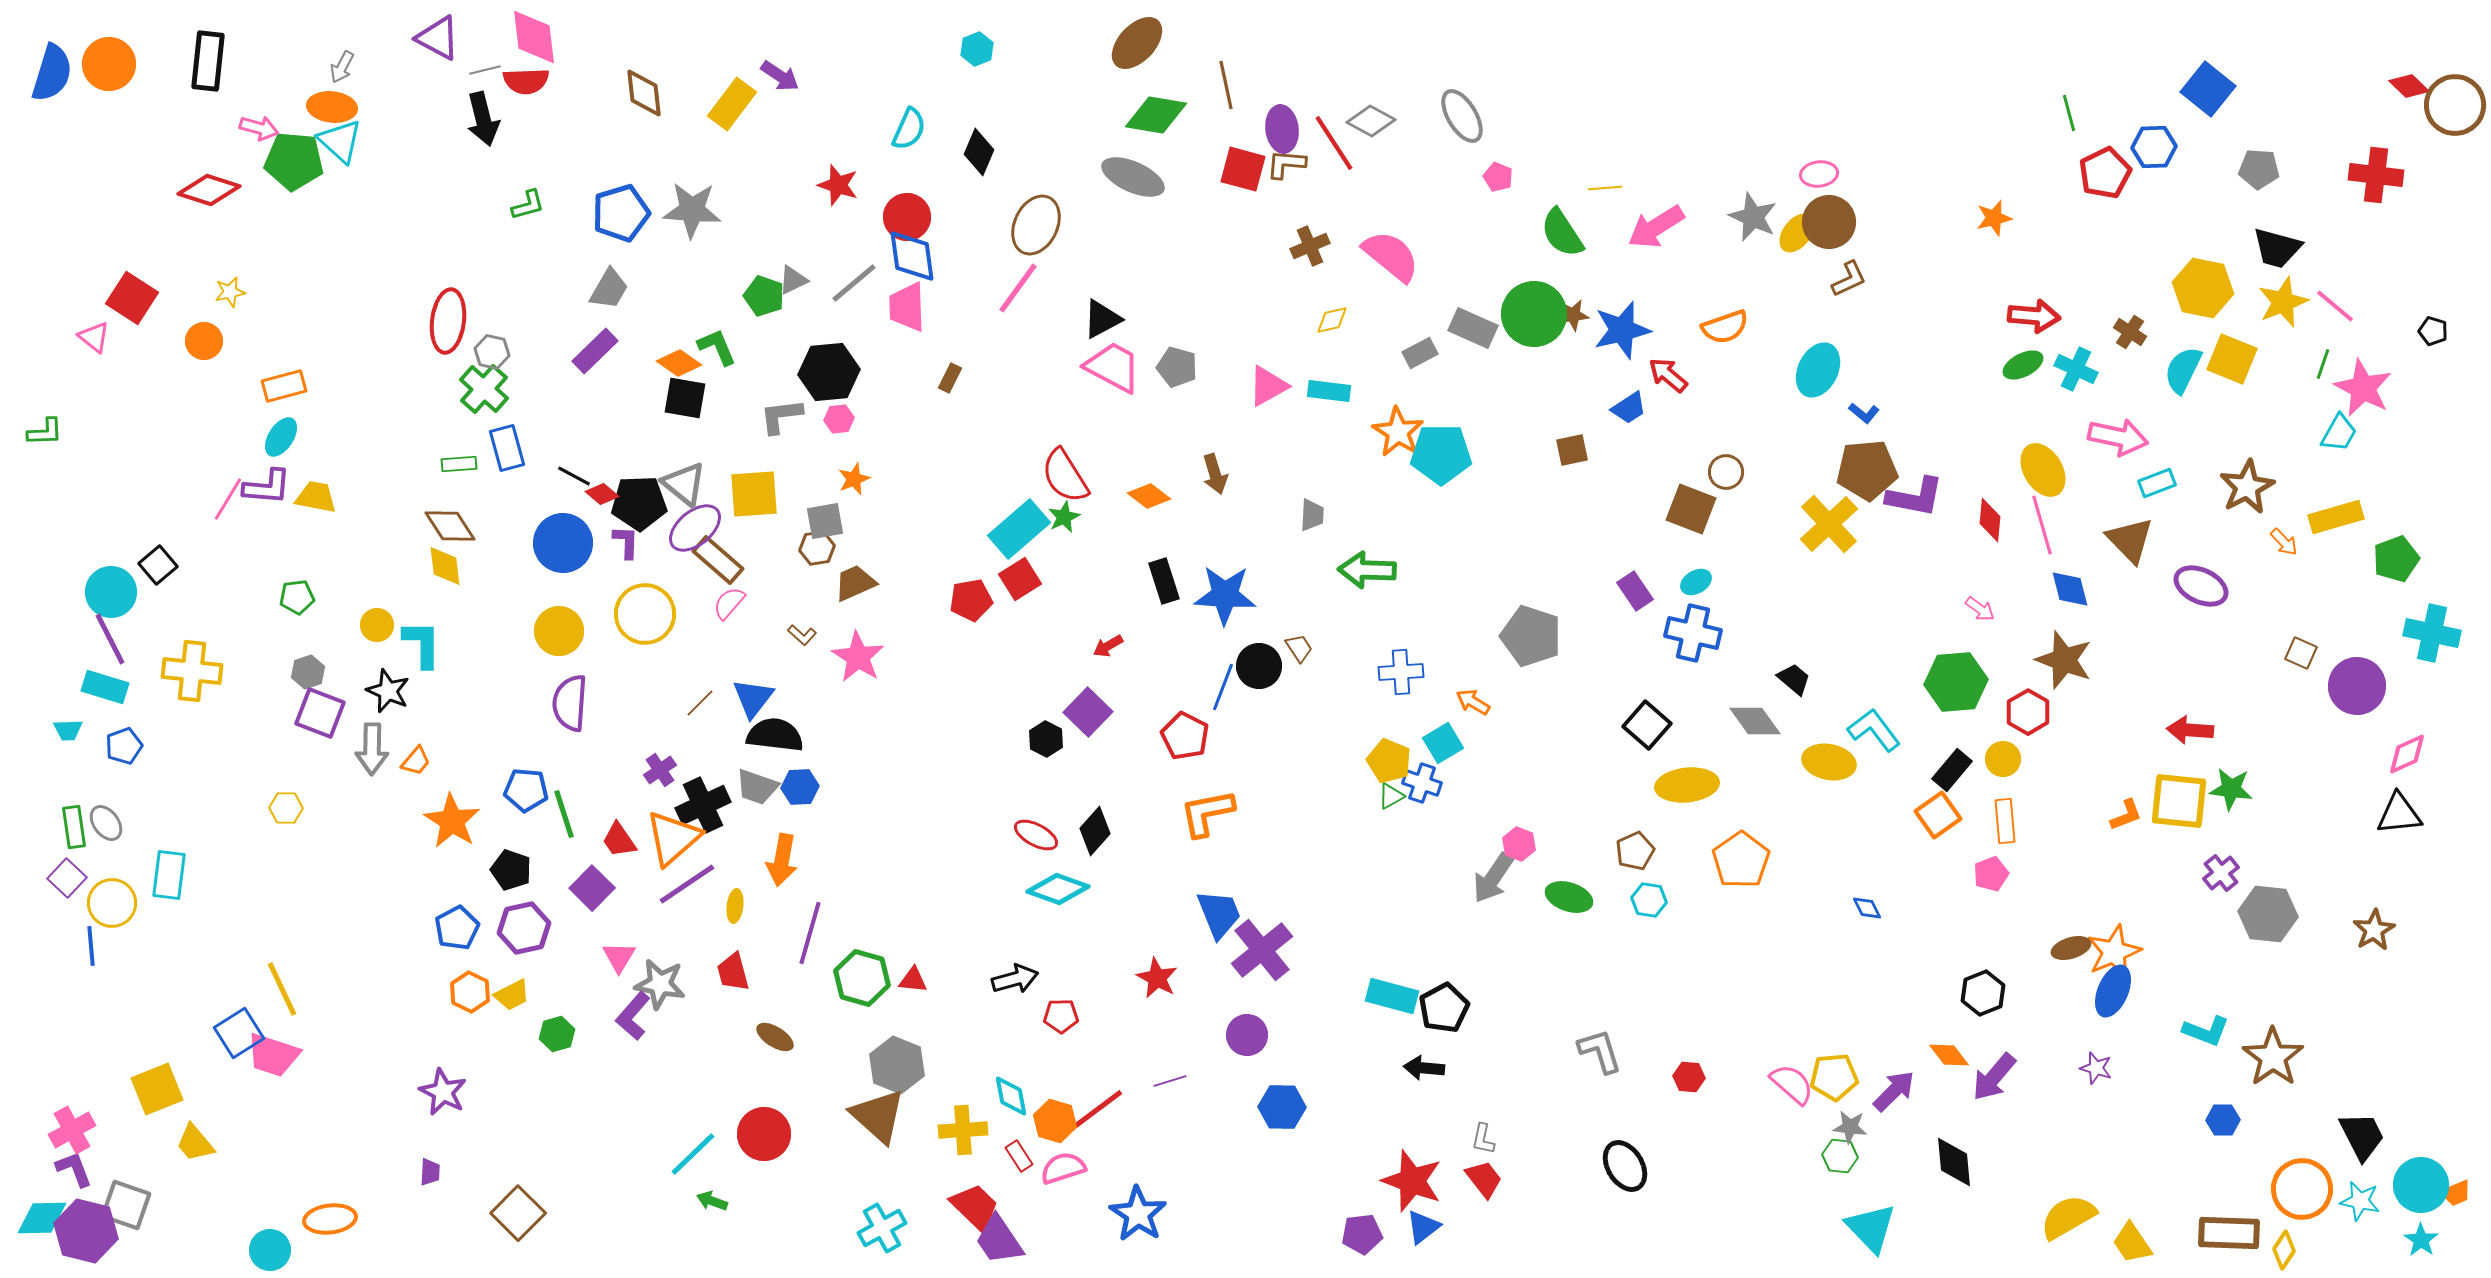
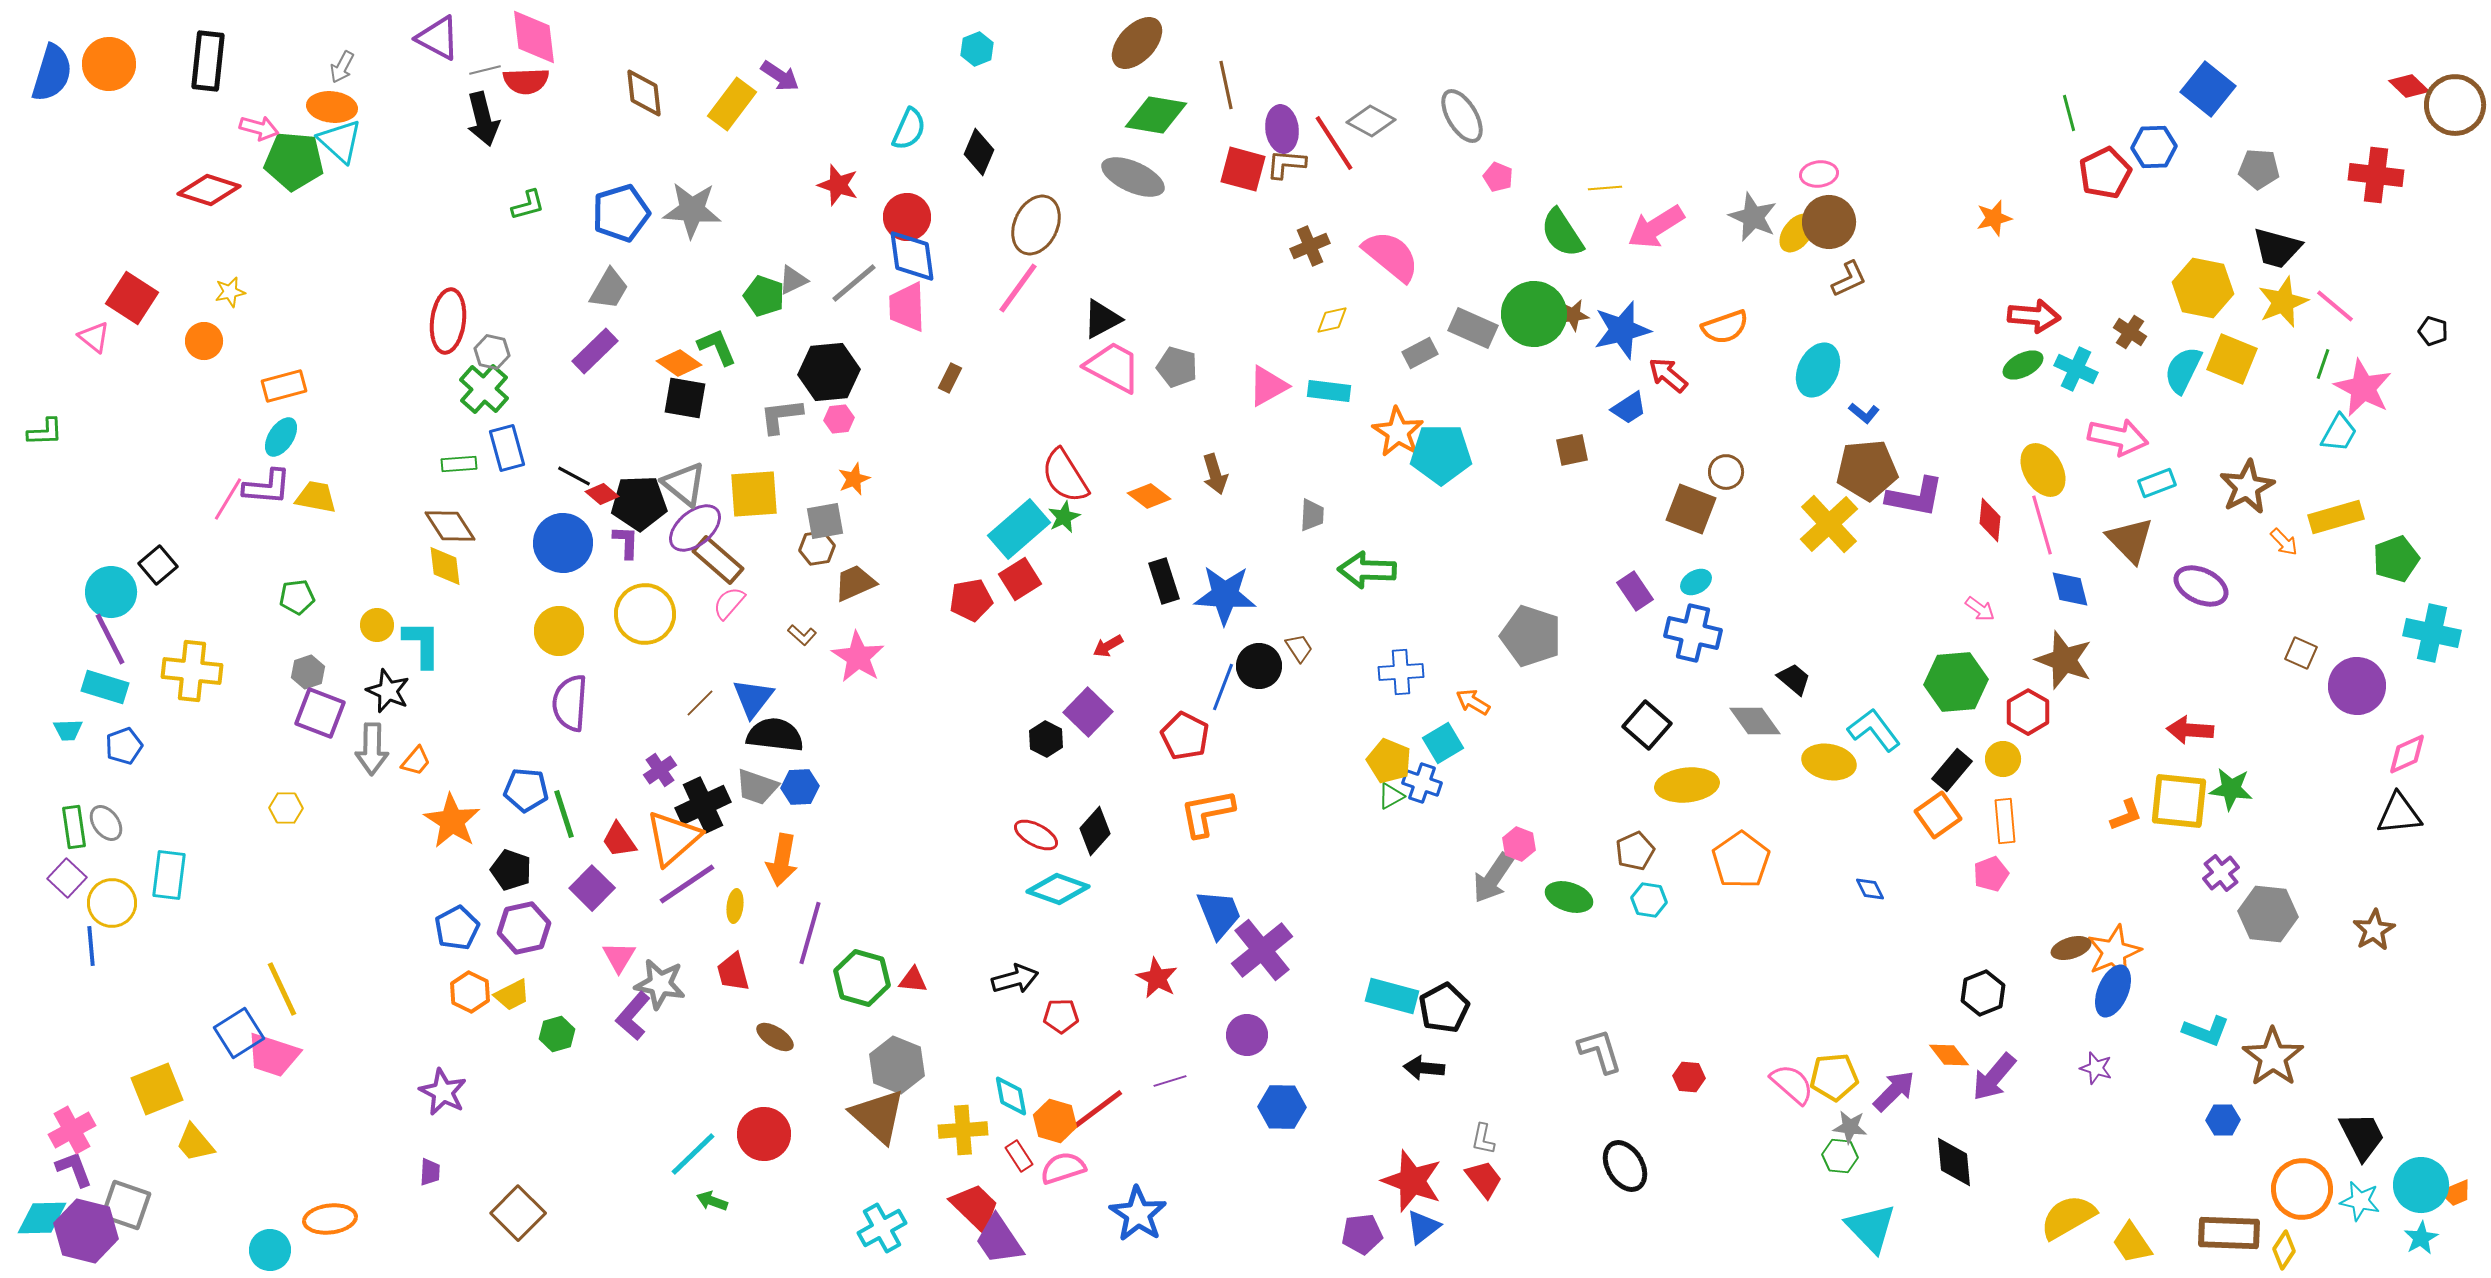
blue diamond at (1867, 908): moved 3 px right, 19 px up
cyan star at (2421, 1240): moved 2 px up; rotated 8 degrees clockwise
